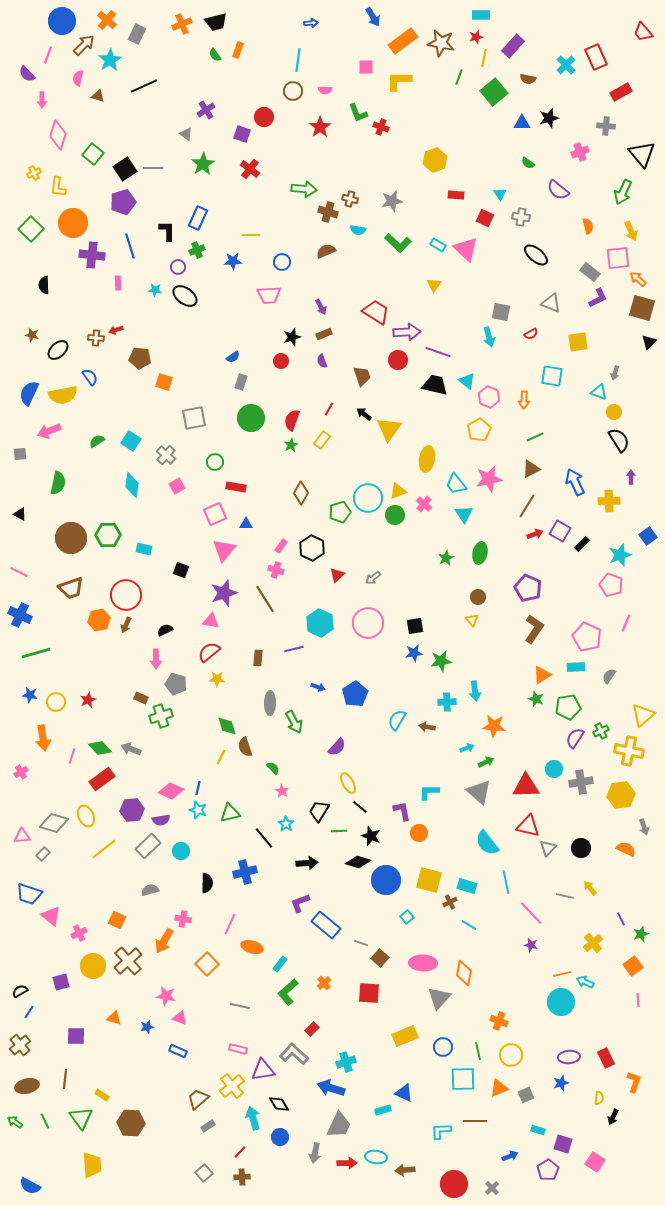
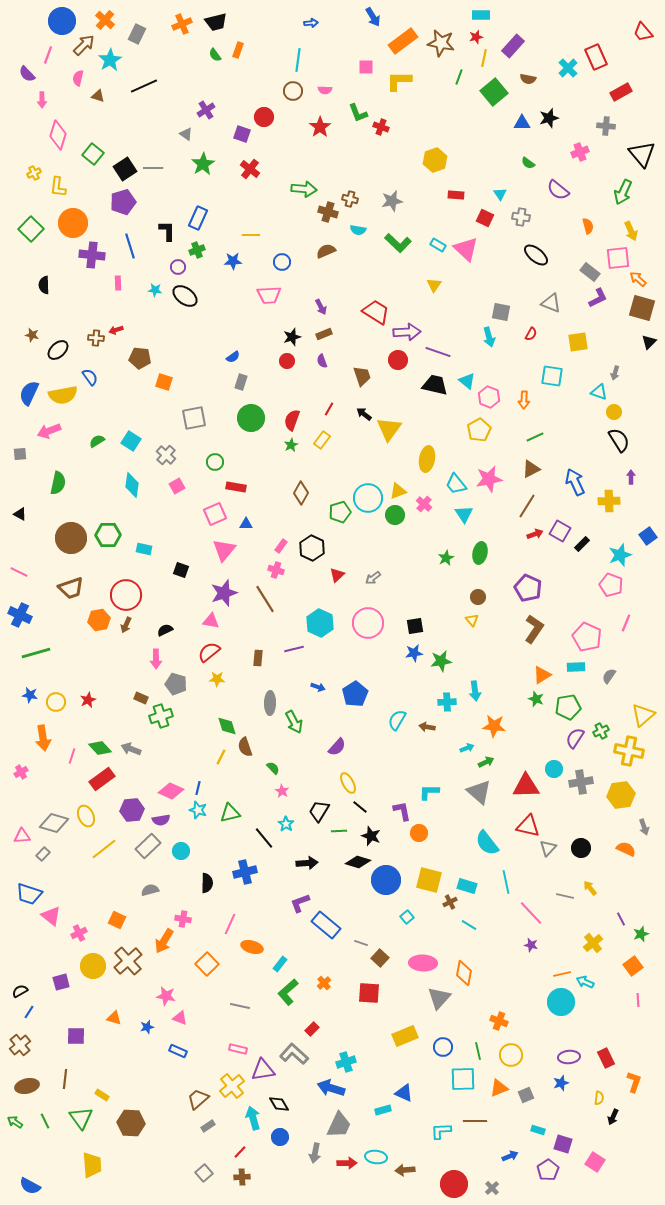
orange cross at (107, 20): moved 2 px left
cyan cross at (566, 65): moved 2 px right, 3 px down
red semicircle at (531, 334): rotated 32 degrees counterclockwise
red circle at (281, 361): moved 6 px right
